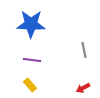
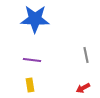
blue star: moved 4 px right, 5 px up
gray line: moved 2 px right, 5 px down
yellow rectangle: rotated 32 degrees clockwise
